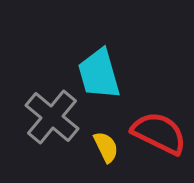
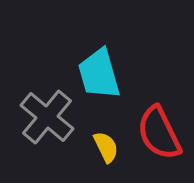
gray cross: moved 5 px left
red semicircle: rotated 142 degrees counterclockwise
